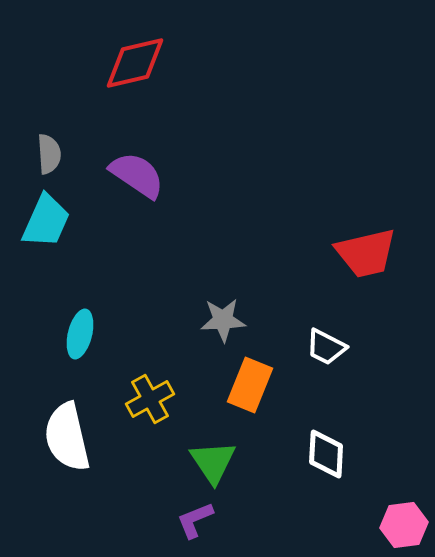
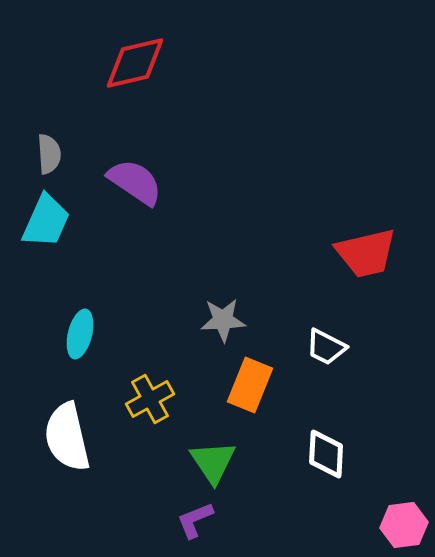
purple semicircle: moved 2 px left, 7 px down
